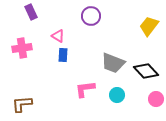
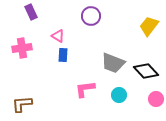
cyan circle: moved 2 px right
